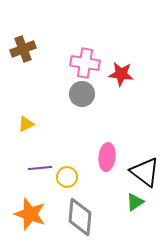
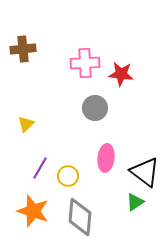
brown cross: rotated 15 degrees clockwise
pink cross: rotated 12 degrees counterclockwise
gray circle: moved 13 px right, 14 px down
yellow triangle: rotated 18 degrees counterclockwise
pink ellipse: moved 1 px left, 1 px down
purple line: rotated 55 degrees counterclockwise
yellow circle: moved 1 px right, 1 px up
orange star: moved 3 px right, 3 px up
